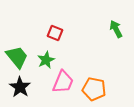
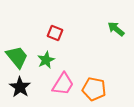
green arrow: rotated 24 degrees counterclockwise
pink trapezoid: moved 2 px down; rotated 10 degrees clockwise
